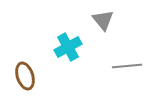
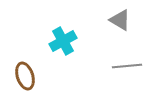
gray triangle: moved 17 px right; rotated 20 degrees counterclockwise
cyan cross: moved 5 px left, 6 px up
